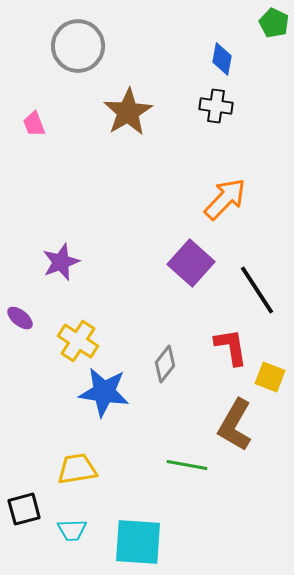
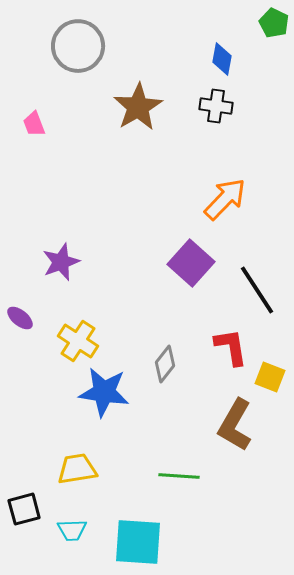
brown star: moved 10 px right, 5 px up
green line: moved 8 px left, 11 px down; rotated 6 degrees counterclockwise
